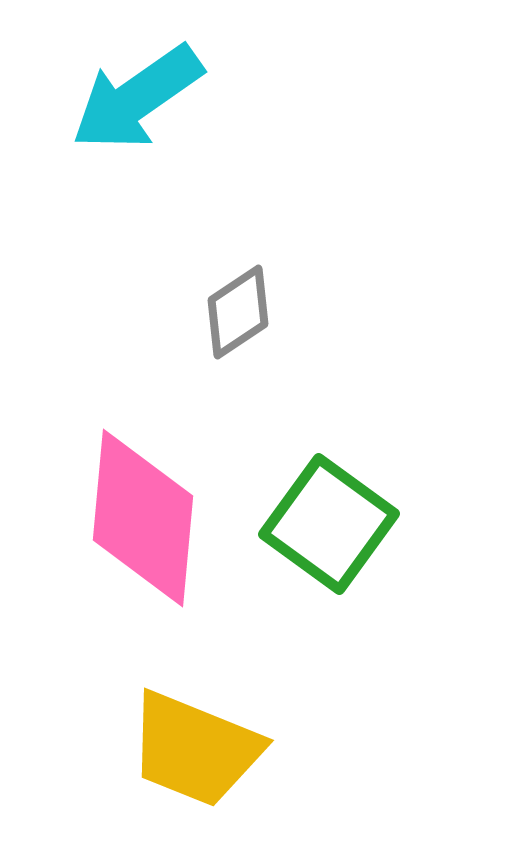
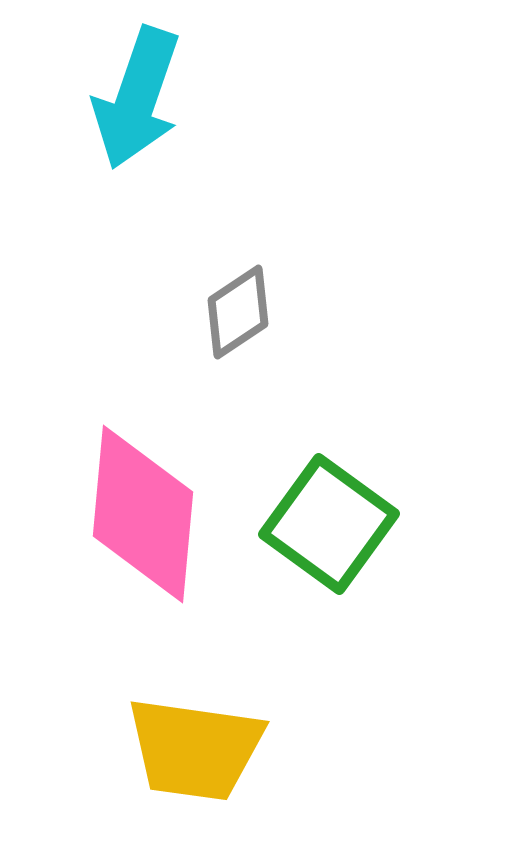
cyan arrow: rotated 36 degrees counterclockwise
pink diamond: moved 4 px up
yellow trapezoid: rotated 14 degrees counterclockwise
